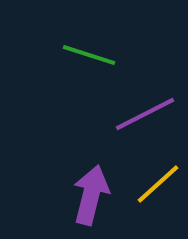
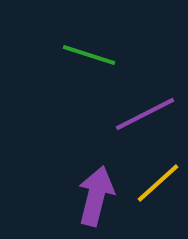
yellow line: moved 1 px up
purple arrow: moved 5 px right, 1 px down
